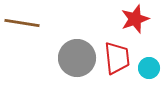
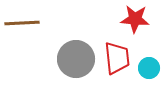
red star: rotated 24 degrees clockwise
brown line: rotated 12 degrees counterclockwise
gray circle: moved 1 px left, 1 px down
